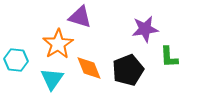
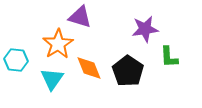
black pentagon: moved 1 px down; rotated 16 degrees counterclockwise
